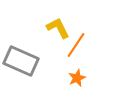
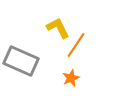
orange star: moved 6 px left
